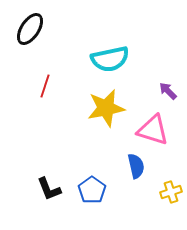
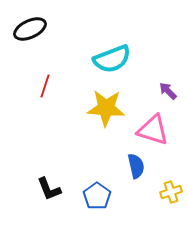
black ellipse: rotated 32 degrees clockwise
cyan semicircle: moved 2 px right; rotated 9 degrees counterclockwise
yellow star: rotated 15 degrees clockwise
blue pentagon: moved 5 px right, 6 px down
